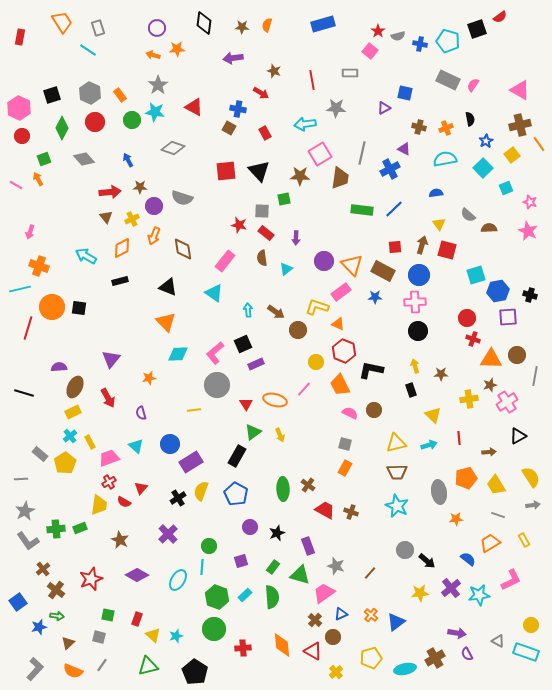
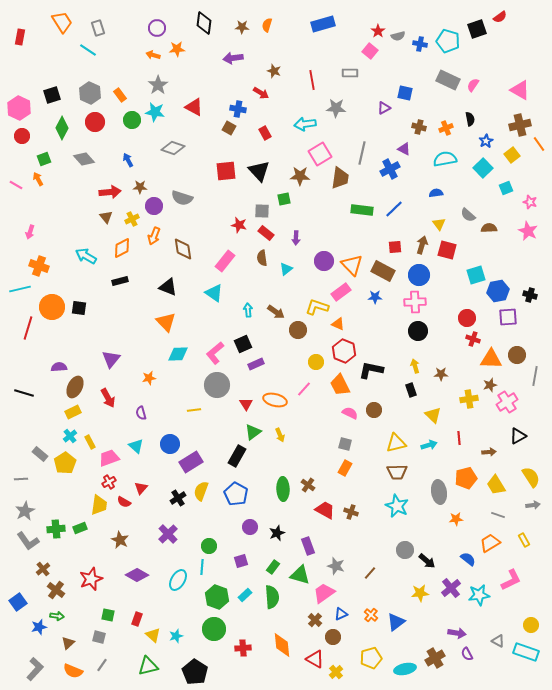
red triangle at (313, 651): moved 2 px right, 8 px down
